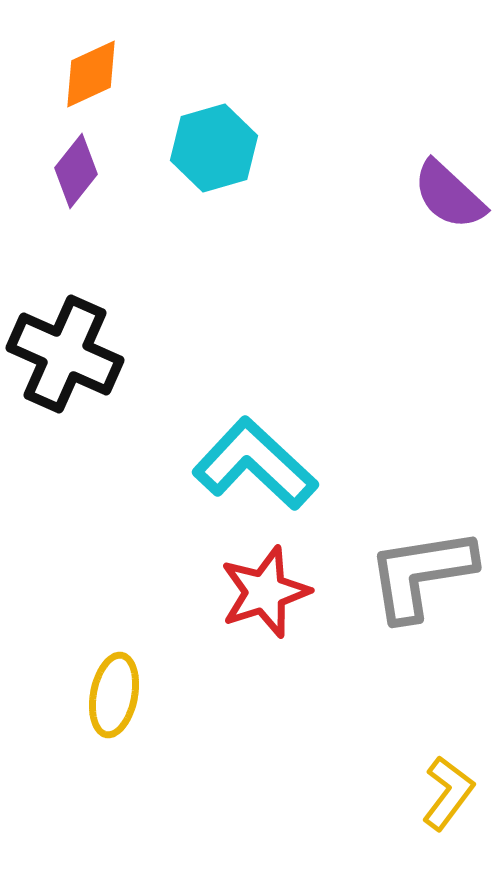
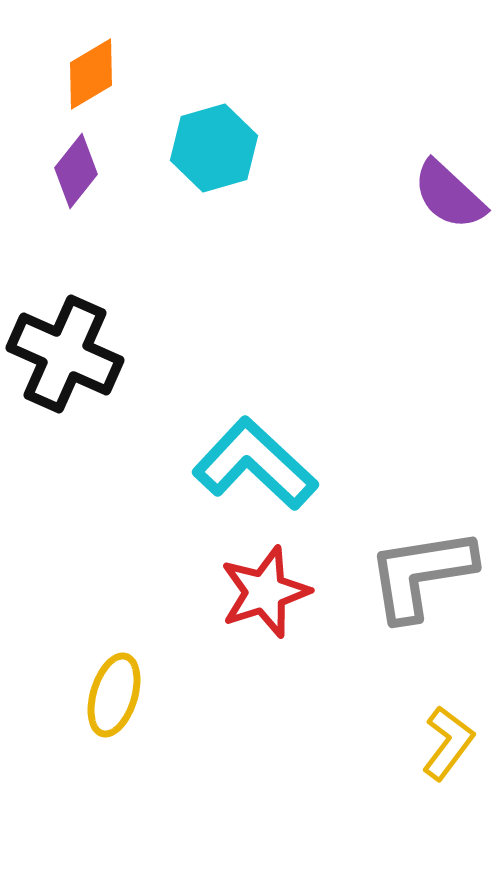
orange diamond: rotated 6 degrees counterclockwise
yellow ellipse: rotated 6 degrees clockwise
yellow L-shape: moved 50 px up
